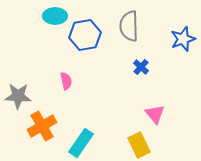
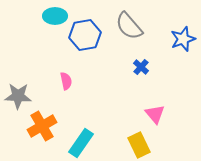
gray semicircle: rotated 40 degrees counterclockwise
